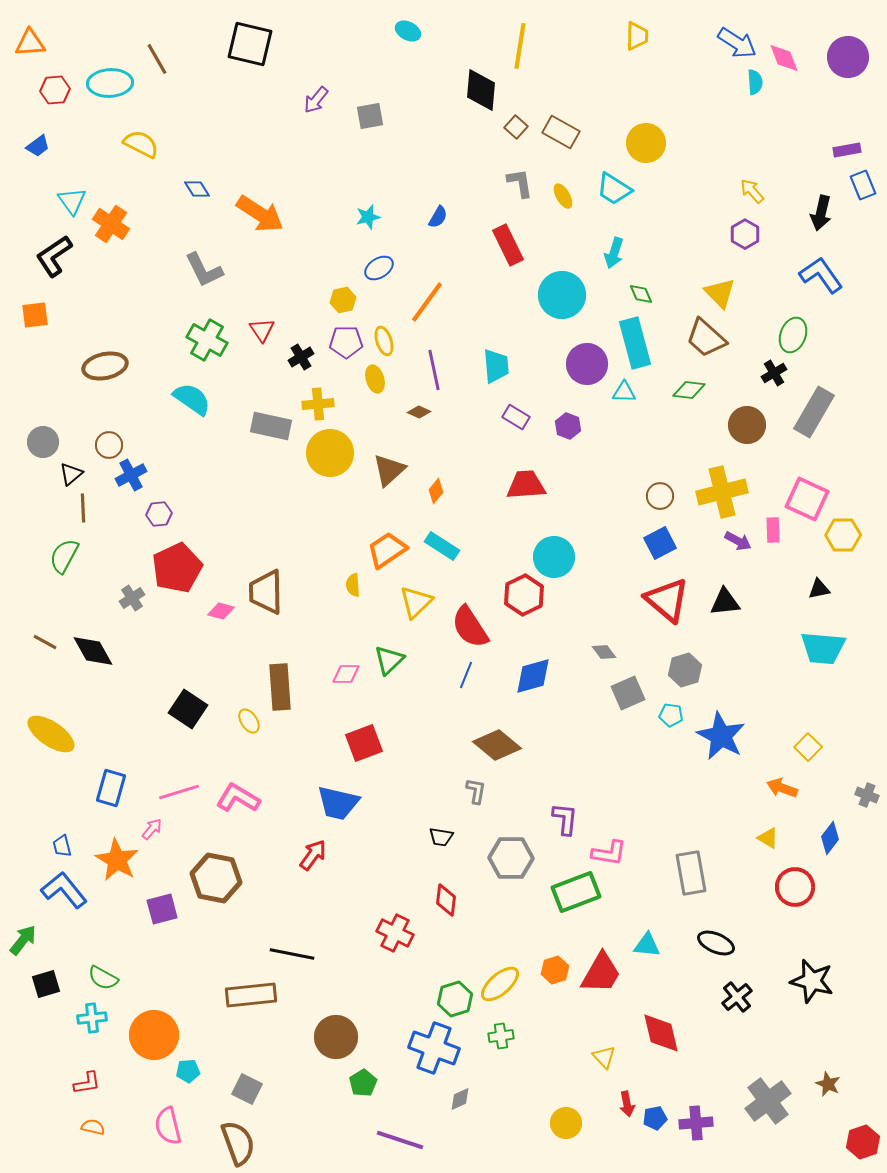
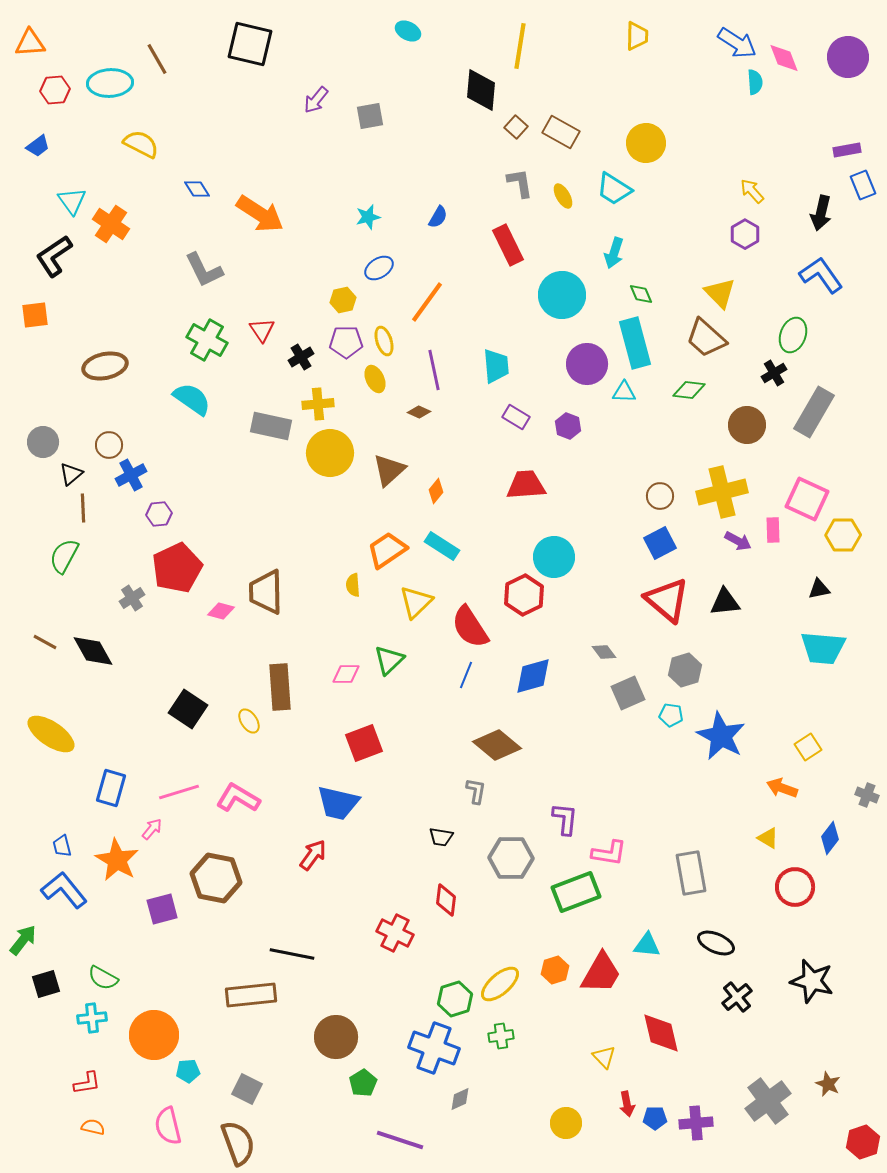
yellow ellipse at (375, 379): rotated 8 degrees counterclockwise
yellow square at (808, 747): rotated 12 degrees clockwise
blue pentagon at (655, 1118): rotated 10 degrees clockwise
